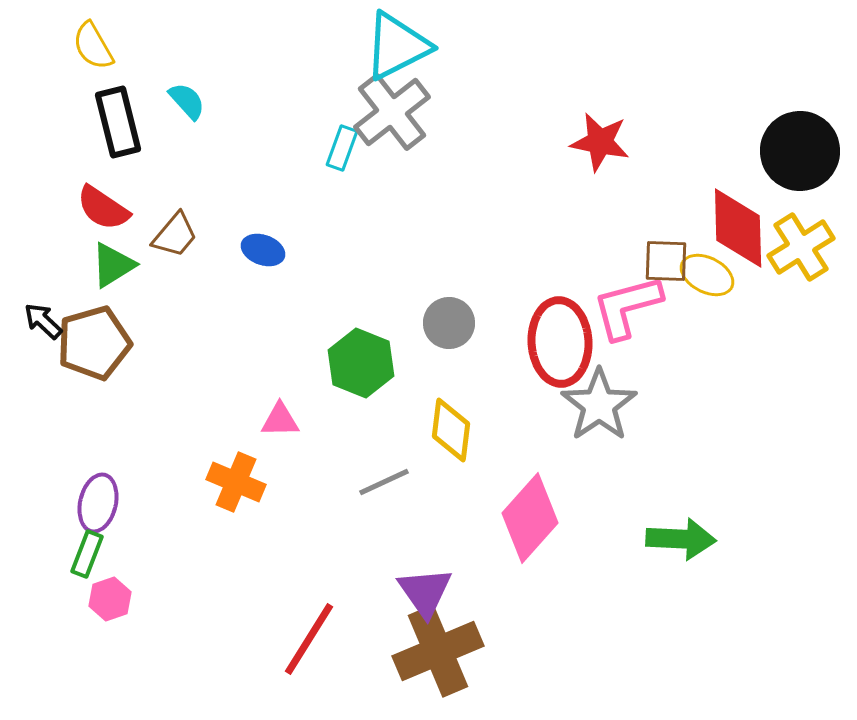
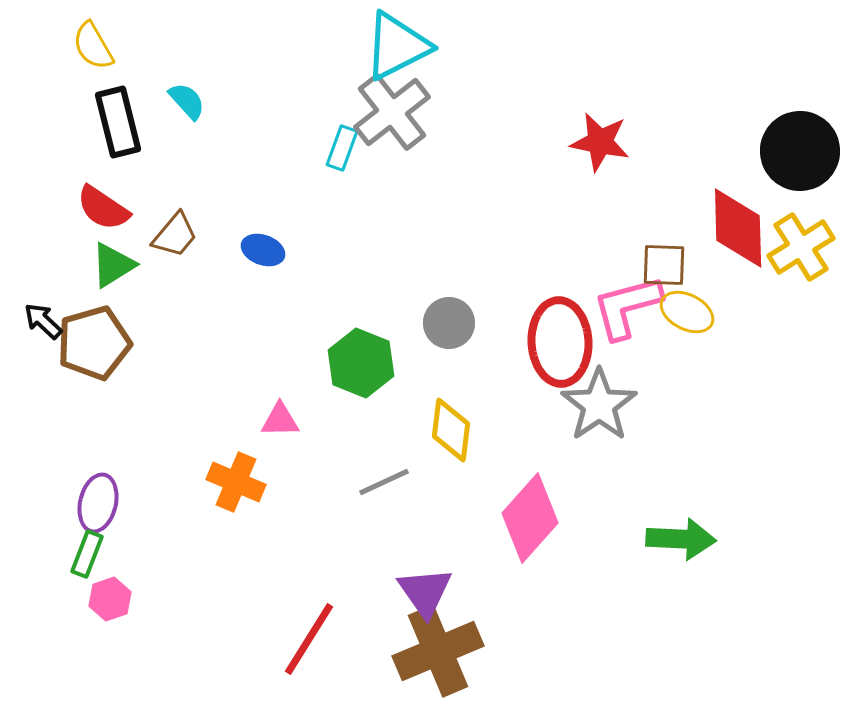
brown square: moved 2 px left, 4 px down
yellow ellipse: moved 20 px left, 37 px down
